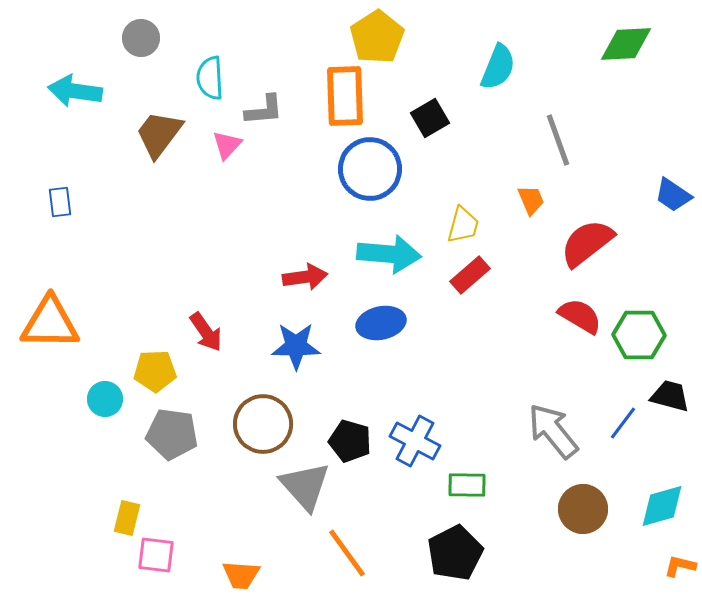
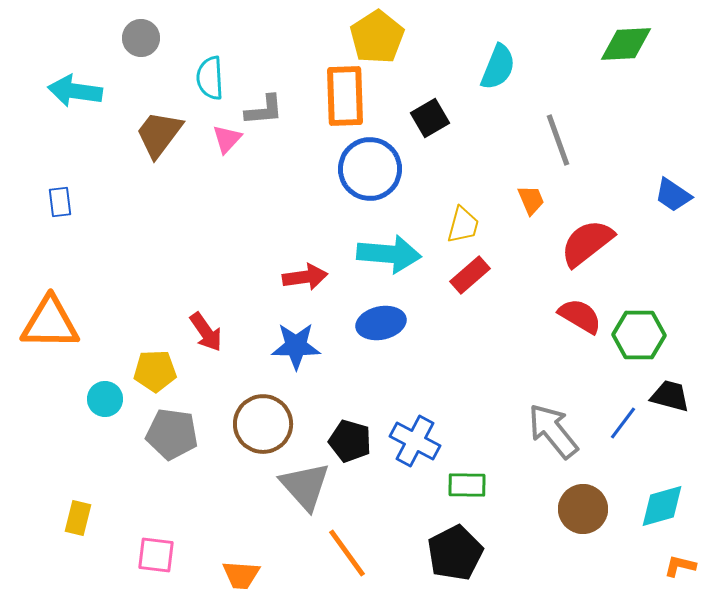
pink triangle at (227, 145): moved 6 px up
yellow rectangle at (127, 518): moved 49 px left
